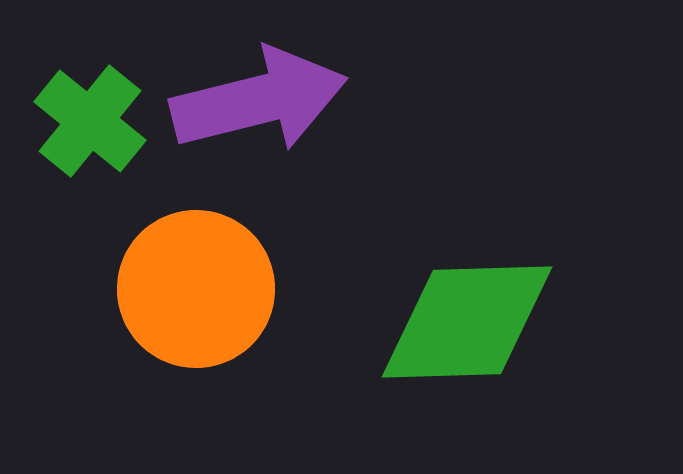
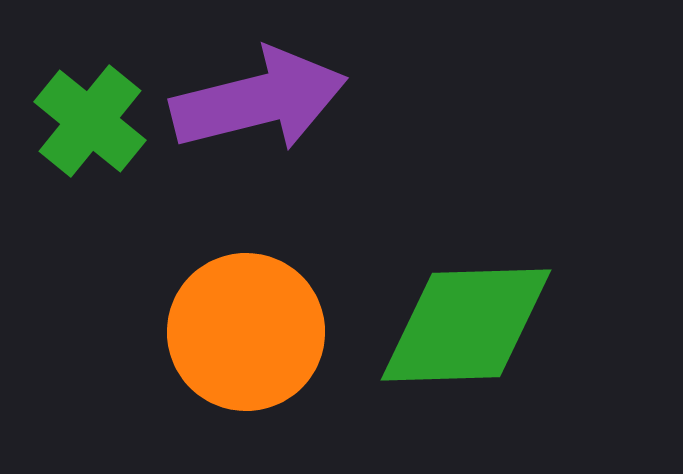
orange circle: moved 50 px right, 43 px down
green diamond: moved 1 px left, 3 px down
